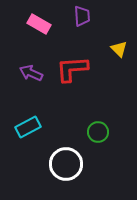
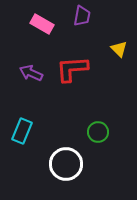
purple trapezoid: rotated 15 degrees clockwise
pink rectangle: moved 3 px right
cyan rectangle: moved 6 px left, 4 px down; rotated 40 degrees counterclockwise
